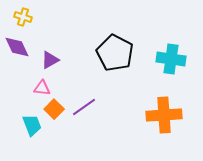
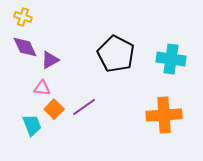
purple diamond: moved 8 px right
black pentagon: moved 1 px right, 1 px down
